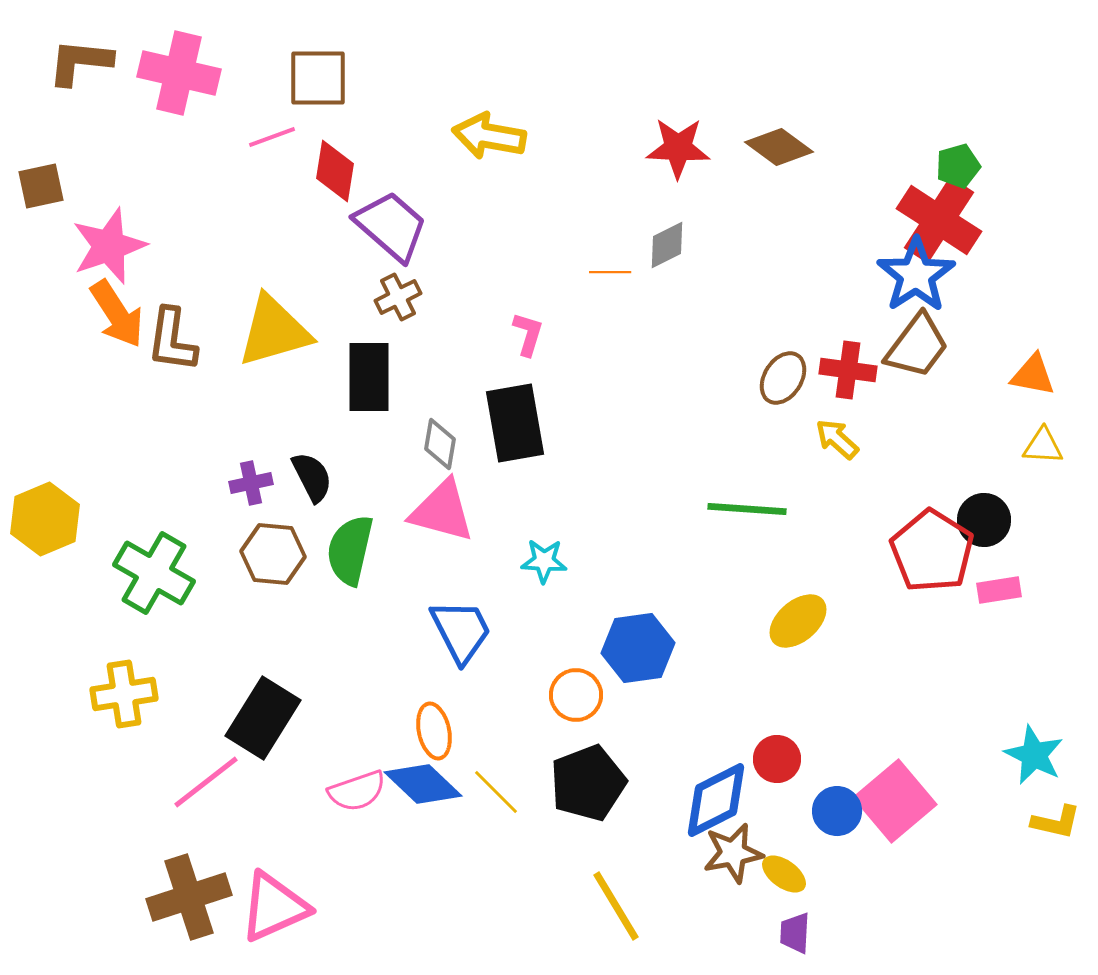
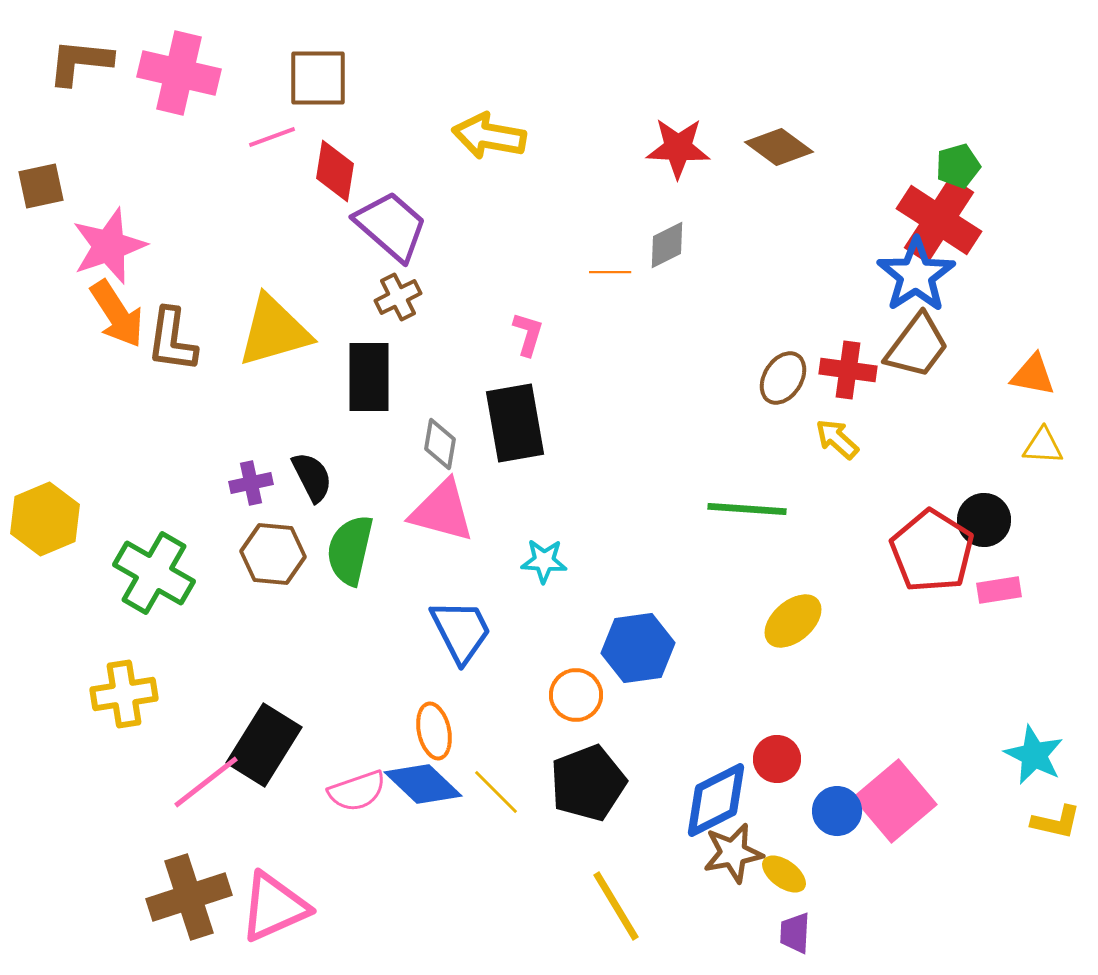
yellow ellipse at (798, 621): moved 5 px left
black rectangle at (263, 718): moved 1 px right, 27 px down
